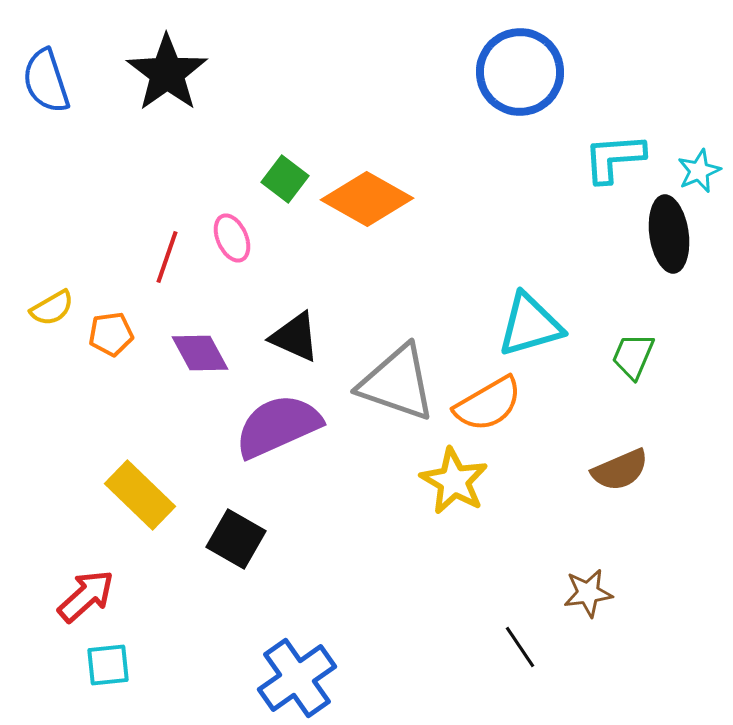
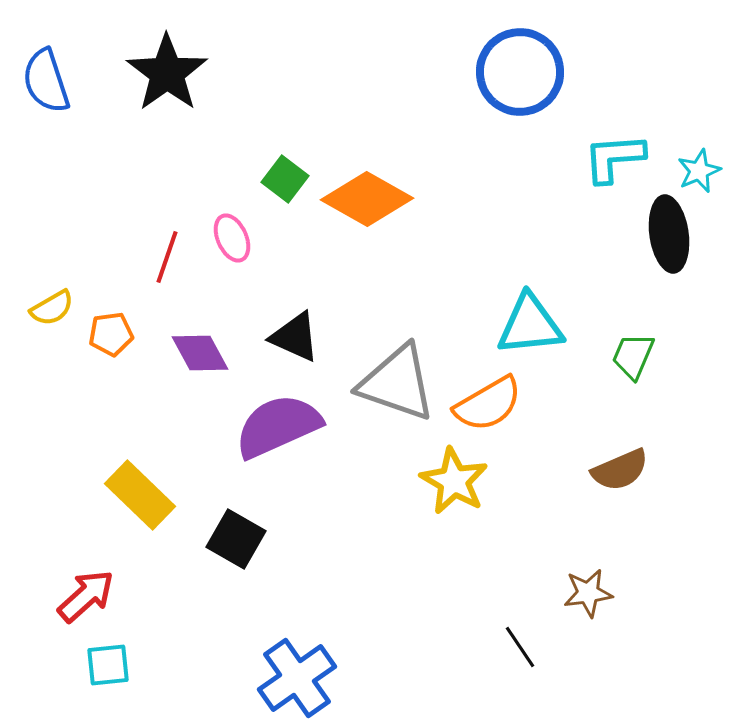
cyan triangle: rotated 10 degrees clockwise
